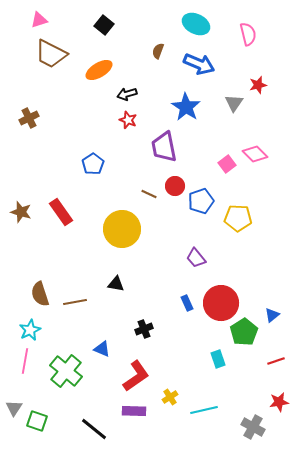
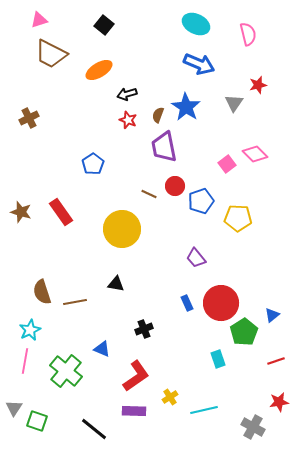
brown semicircle at (158, 51): moved 64 px down
brown semicircle at (40, 294): moved 2 px right, 2 px up
